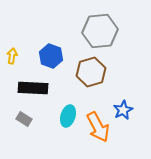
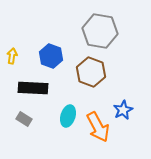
gray hexagon: rotated 16 degrees clockwise
brown hexagon: rotated 24 degrees counterclockwise
